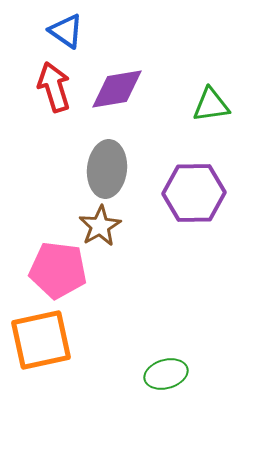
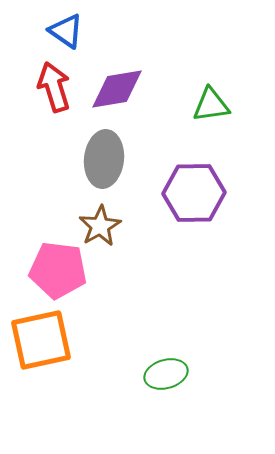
gray ellipse: moved 3 px left, 10 px up
